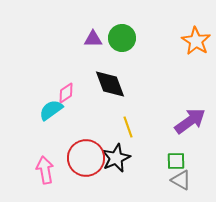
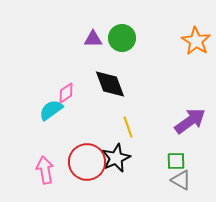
red circle: moved 1 px right, 4 px down
